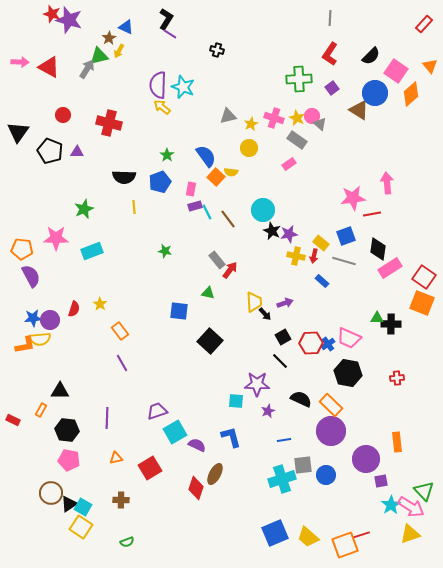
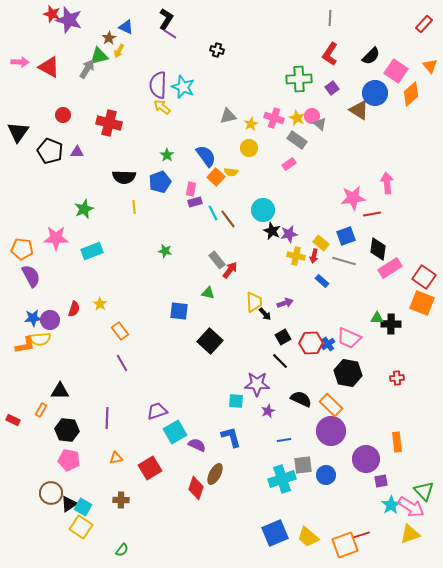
purple rectangle at (195, 206): moved 4 px up
cyan line at (207, 212): moved 6 px right, 1 px down
green semicircle at (127, 542): moved 5 px left, 8 px down; rotated 32 degrees counterclockwise
